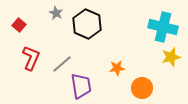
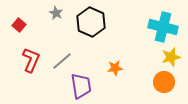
black hexagon: moved 4 px right, 2 px up
red L-shape: moved 2 px down
gray line: moved 3 px up
orange star: moved 2 px left
orange circle: moved 22 px right, 6 px up
